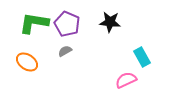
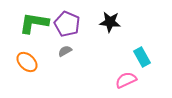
orange ellipse: rotated 10 degrees clockwise
